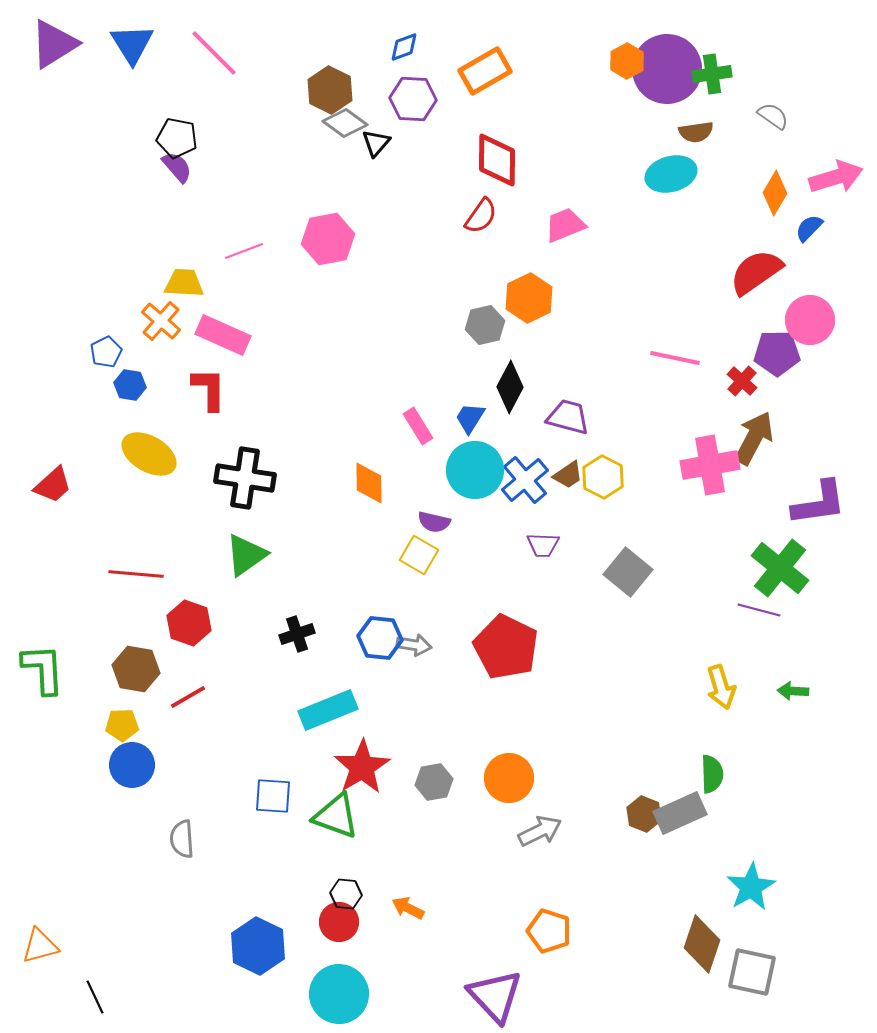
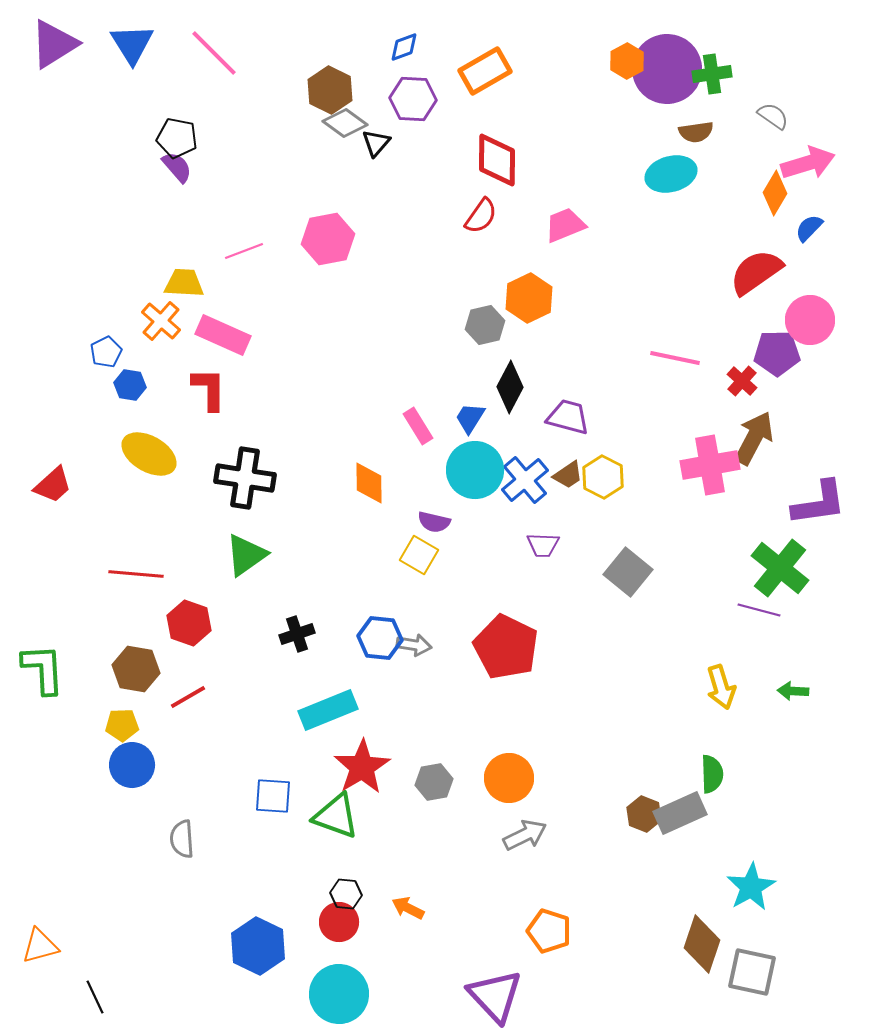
pink arrow at (836, 177): moved 28 px left, 14 px up
gray arrow at (540, 831): moved 15 px left, 4 px down
